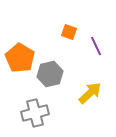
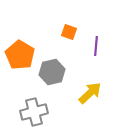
purple line: rotated 30 degrees clockwise
orange pentagon: moved 3 px up
gray hexagon: moved 2 px right, 2 px up
gray cross: moved 1 px left, 1 px up
